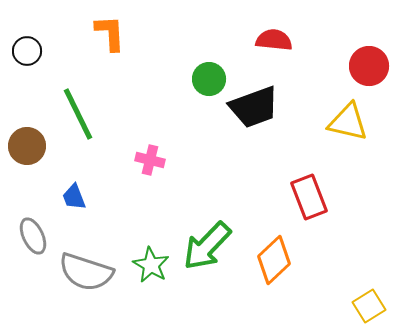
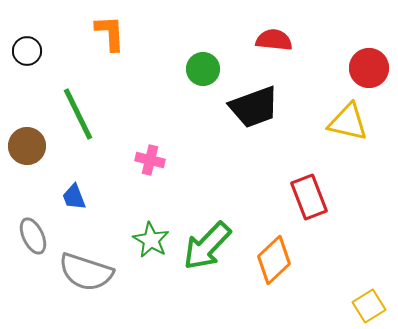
red circle: moved 2 px down
green circle: moved 6 px left, 10 px up
green star: moved 25 px up
